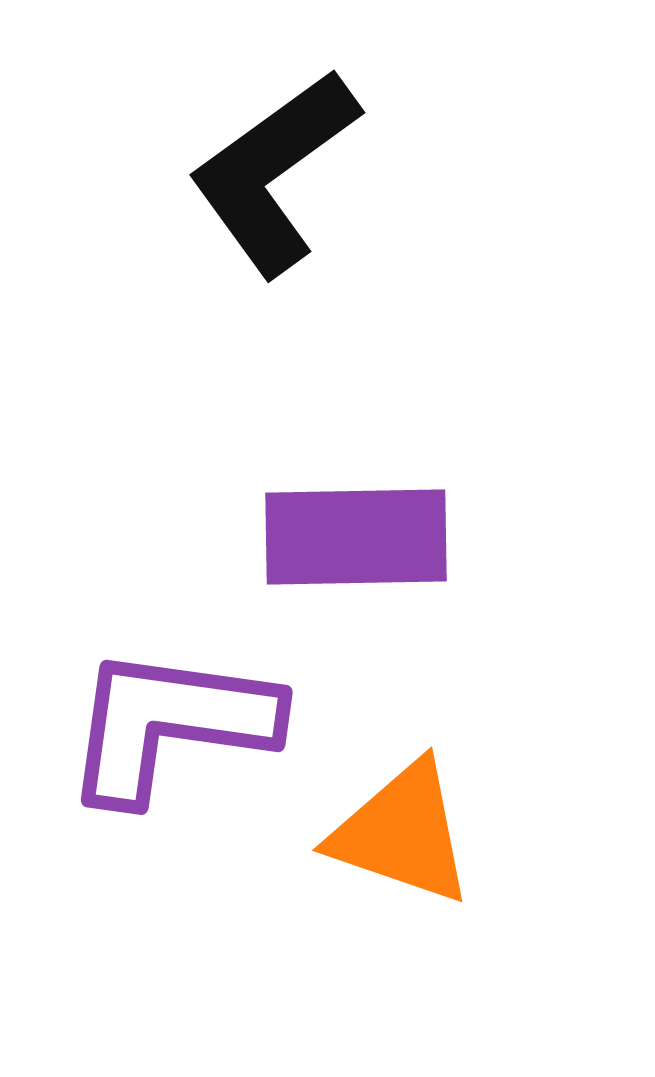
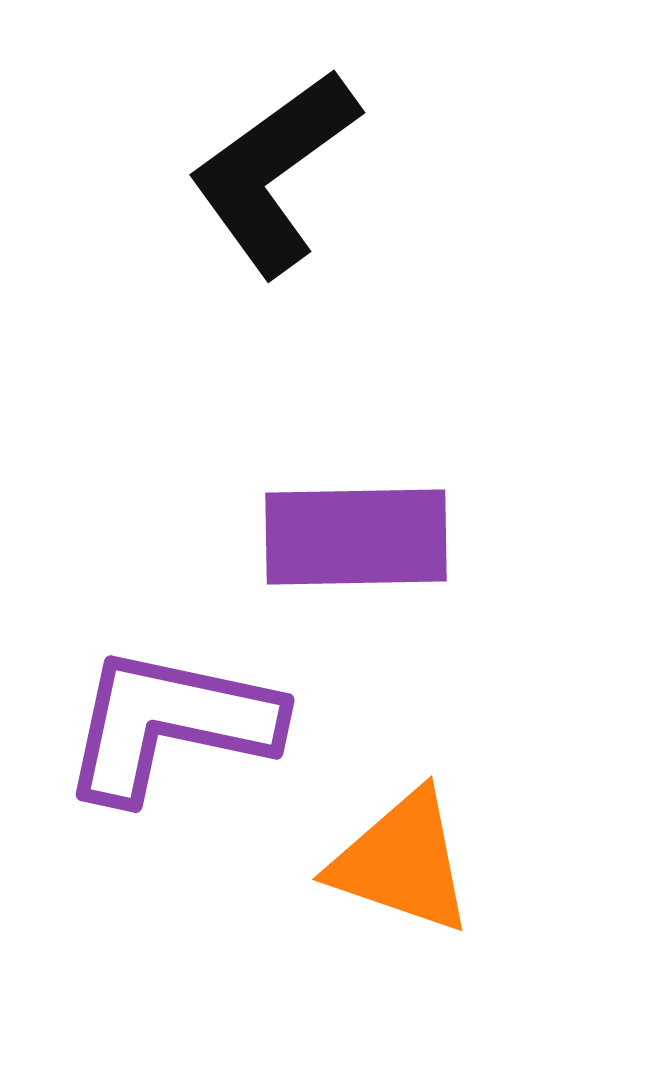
purple L-shape: rotated 4 degrees clockwise
orange triangle: moved 29 px down
